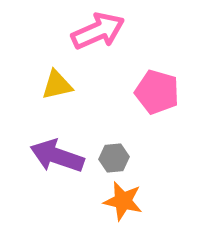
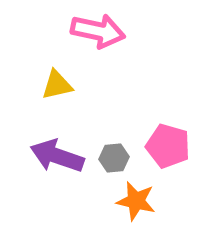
pink arrow: rotated 36 degrees clockwise
pink pentagon: moved 11 px right, 54 px down
orange star: moved 13 px right
